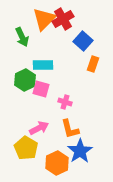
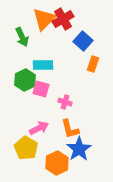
blue star: moved 1 px left, 2 px up
